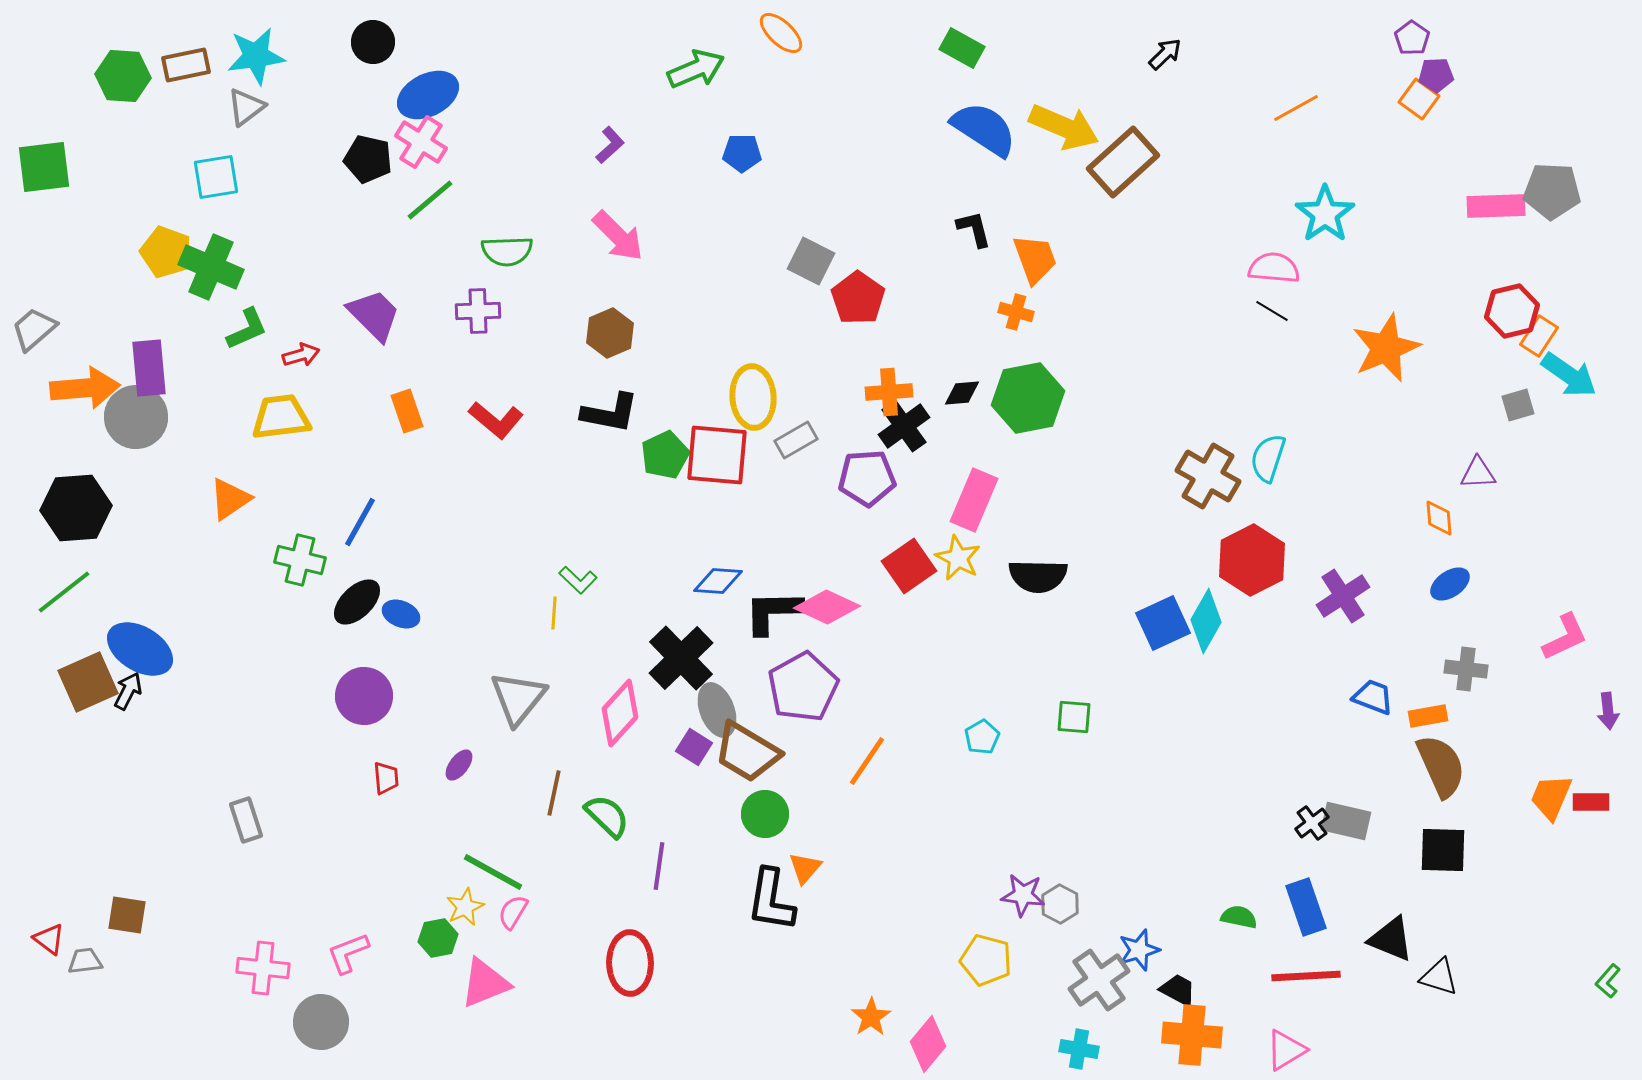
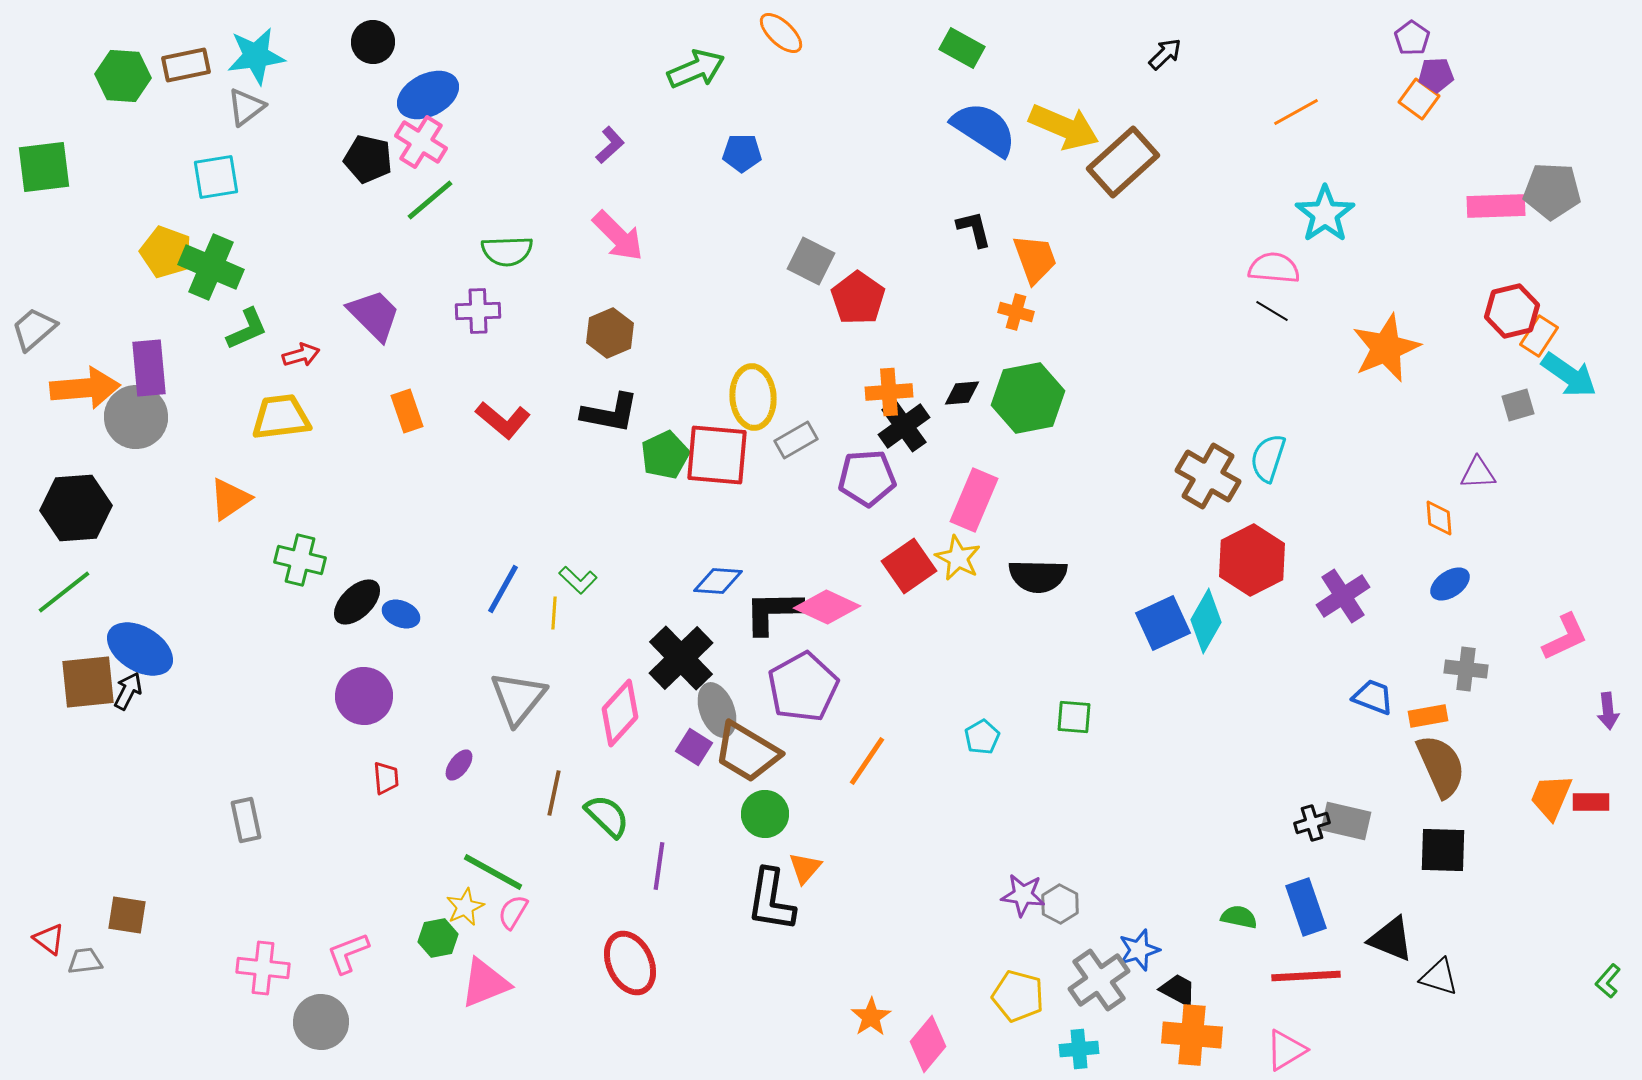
orange line at (1296, 108): moved 4 px down
red L-shape at (496, 420): moved 7 px right
blue line at (360, 522): moved 143 px right, 67 px down
brown square at (88, 682): rotated 18 degrees clockwise
gray rectangle at (246, 820): rotated 6 degrees clockwise
black cross at (1312, 823): rotated 20 degrees clockwise
yellow pentagon at (986, 960): moved 32 px right, 36 px down
red ellipse at (630, 963): rotated 24 degrees counterclockwise
cyan cross at (1079, 1049): rotated 15 degrees counterclockwise
